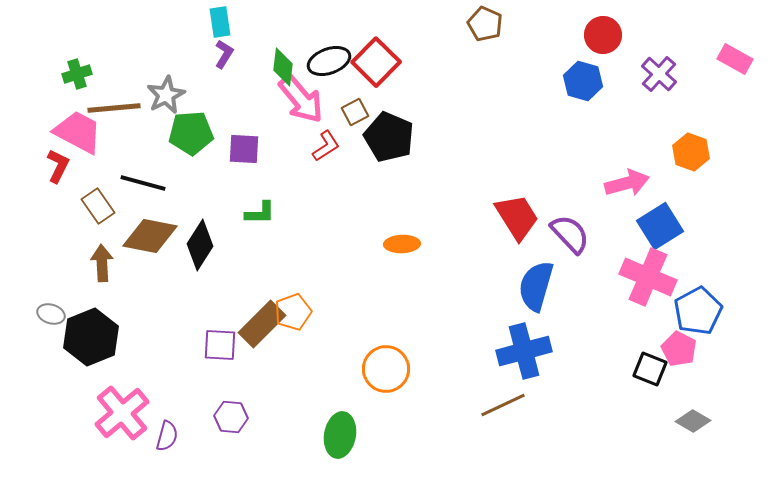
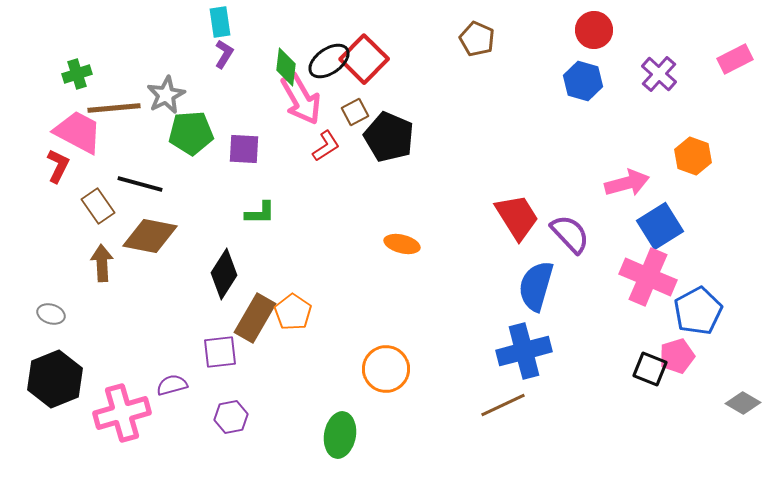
brown pentagon at (485, 24): moved 8 px left, 15 px down
red circle at (603, 35): moved 9 px left, 5 px up
pink rectangle at (735, 59): rotated 56 degrees counterclockwise
black ellipse at (329, 61): rotated 15 degrees counterclockwise
red square at (376, 62): moved 12 px left, 3 px up
green diamond at (283, 67): moved 3 px right
pink arrow at (301, 99): rotated 10 degrees clockwise
orange hexagon at (691, 152): moved 2 px right, 4 px down
black line at (143, 183): moved 3 px left, 1 px down
orange ellipse at (402, 244): rotated 16 degrees clockwise
black diamond at (200, 245): moved 24 px right, 29 px down
orange pentagon at (293, 312): rotated 18 degrees counterclockwise
brown rectangle at (262, 324): moved 7 px left, 6 px up; rotated 15 degrees counterclockwise
black hexagon at (91, 337): moved 36 px left, 42 px down
purple square at (220, 345): moved 7 px down; rotated 9 degrees counterclockwise
pink pentagon at (679, 349): moved 2 px left, 7 px down; rotated 28 degrees clockwise
pink cross at (122, 413): rotated 24 degrees clockwise
purple hexagon at (231, 417): rotated 16 degrees counterclockwise
gray diamond at (693, 421): moved 50 px right, 18 px up
purple semicircle at (167, 436): moved 5 px right, 51 px up; rotated 120 degrees counterclockwise
